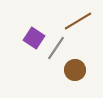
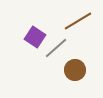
purple square: moved 1 px right, 1 px up
gray line: rotated 15 degrees clockwise
